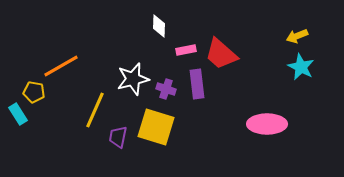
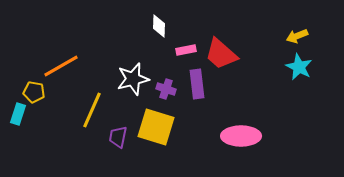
cyan star: moved 2 px left
yellow line: moved 3 px left
cyan rectangle: rotated 50 degrees clockwise
pink ellipse: moved 26 px left, 12 px down
